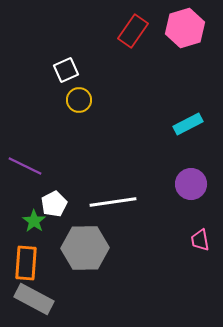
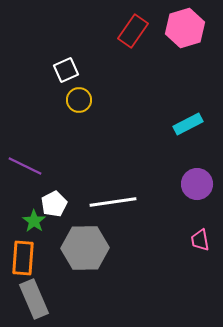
purple circle: moved 6 px right
orange rectangle: moved 3 px left, 5 px up
gray rectangle: rotated 39 degrees clockwise
